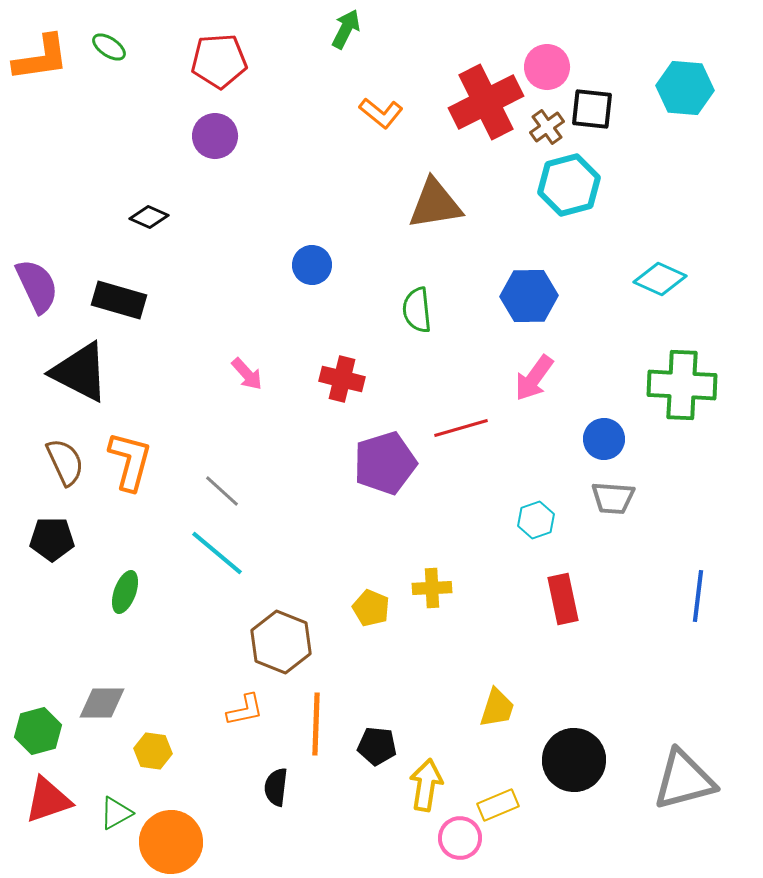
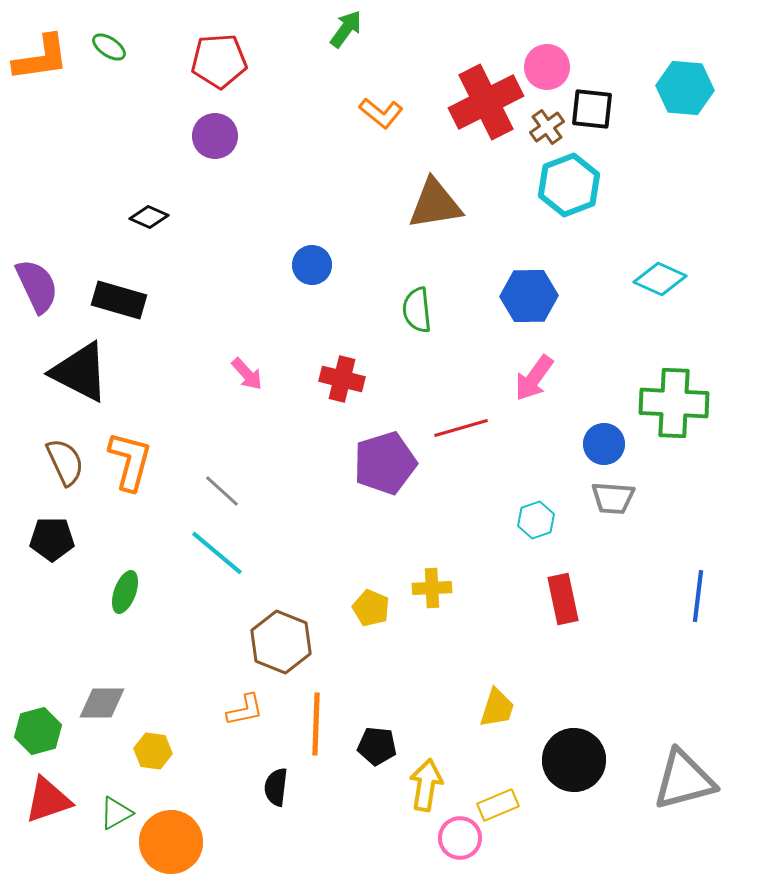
green arrow at (346, 29): rotated 9 degrees clockwise
cyan hexagon at (569, 185): rotated 6 degrees counterclockwise
green cross at (682, 385): moved 8 px left, 18 px down
blue circle at (604, 439): moved 5 px down
